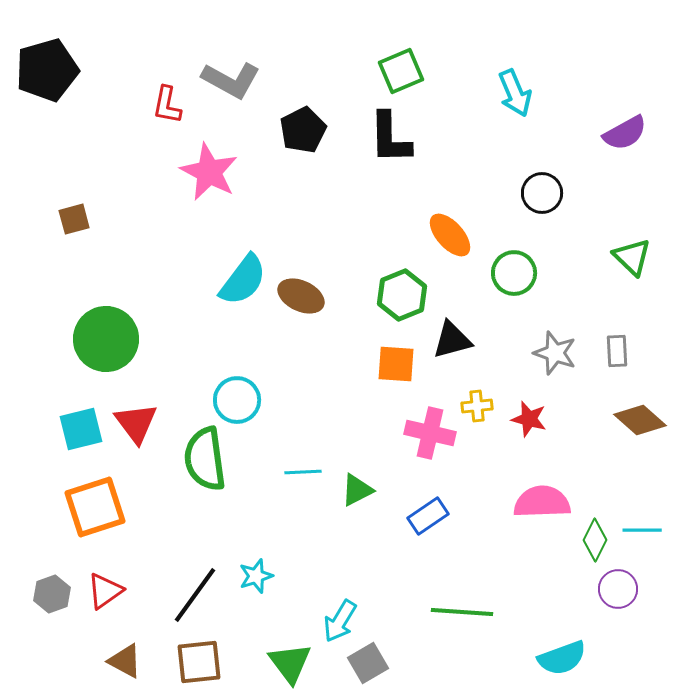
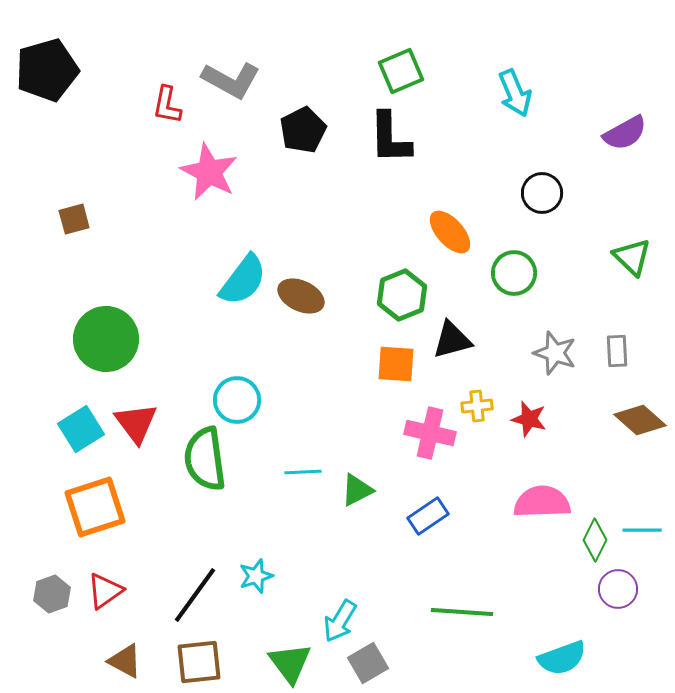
orange ellipse at (450, 235): moved 3 px up
cyan square at (81, 429): rotated 18 degrees counterclockwise
